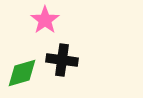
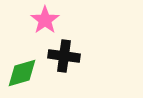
black cross: moved 2 px right, 4 px up
